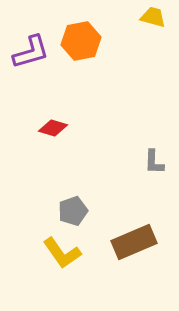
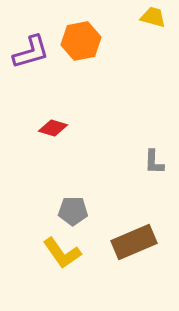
gray pentagon: rotated 20 degrees clockwise
